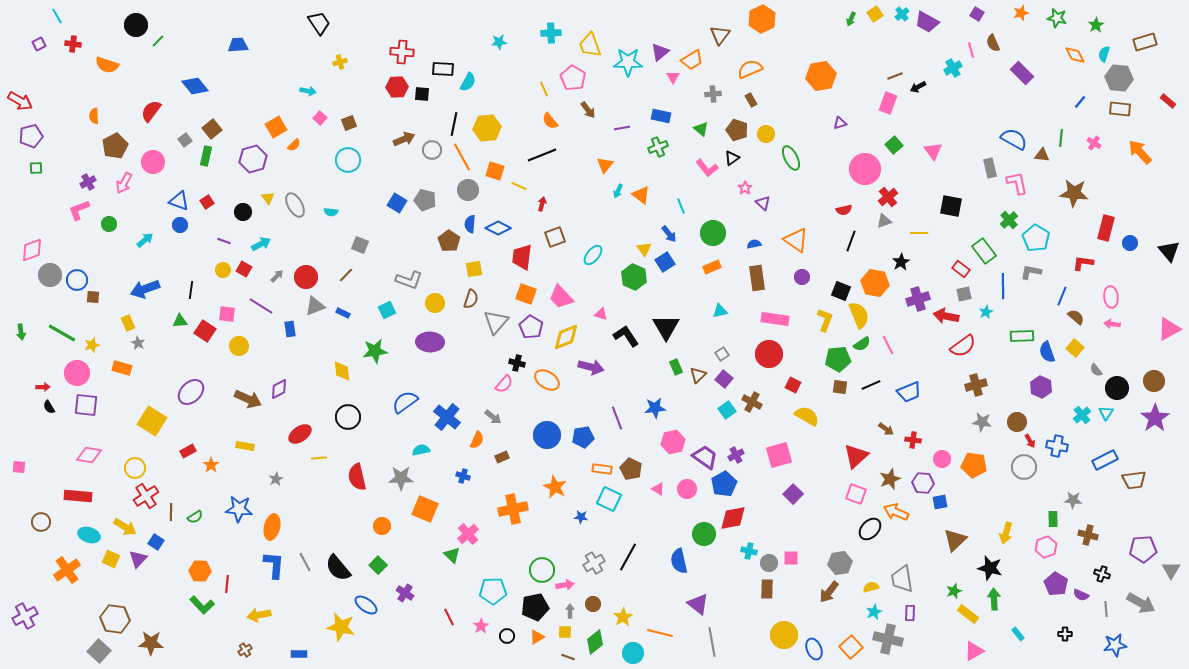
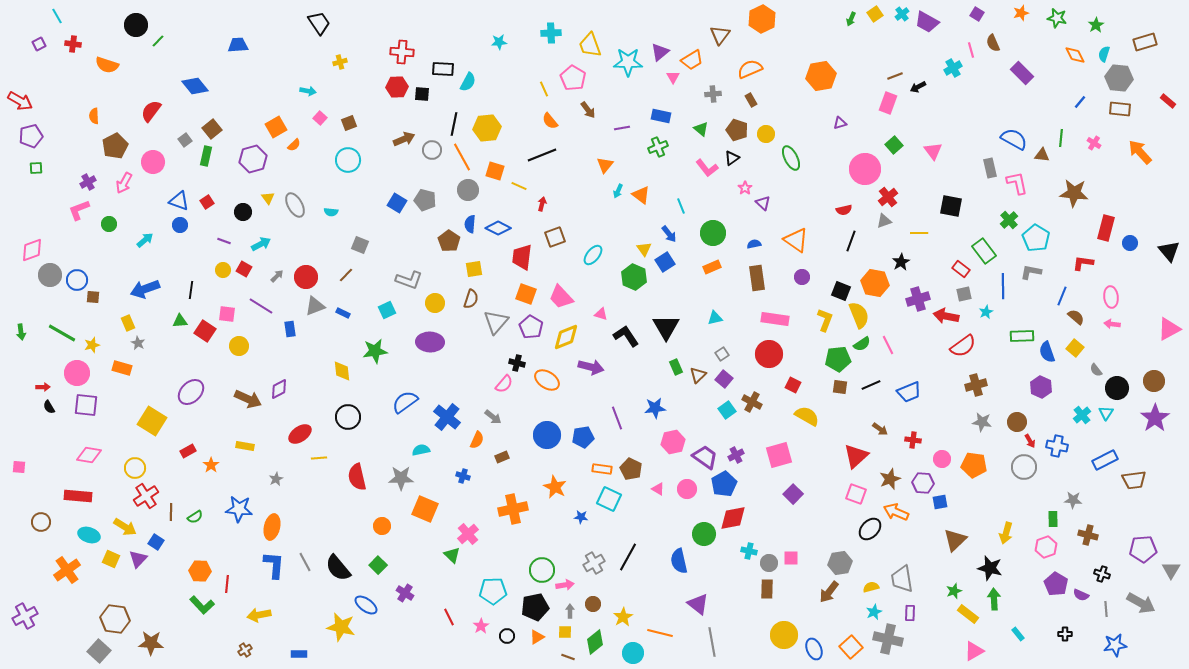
cyan triangle at (720, 311): moved 5 px left, 7 px down
brown arrow at (886, 429): moved 6 px left
